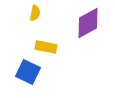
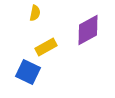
purple diamond: moved 7 px down
yellow rectangle: rotated 40 degrees counterclockwise
